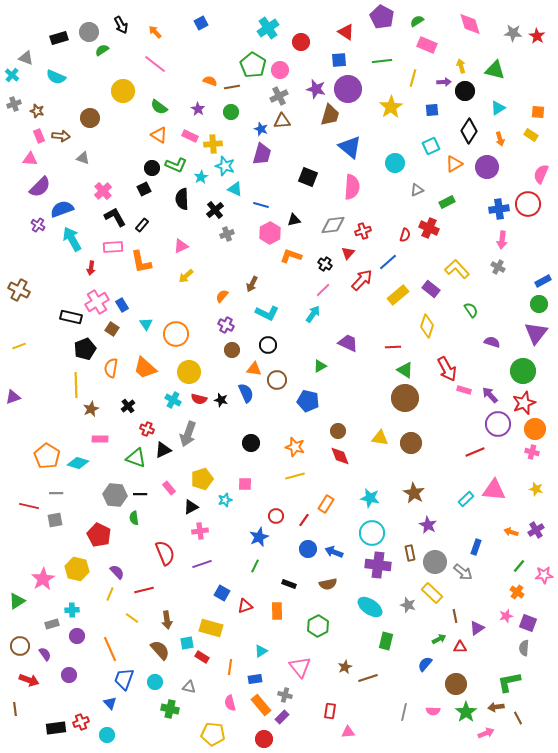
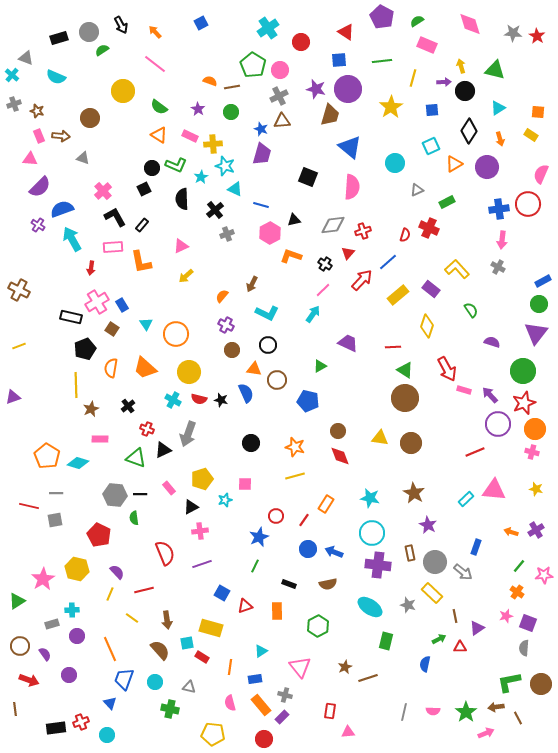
blue semicircle at (425, 664): rotated 28 degrees counterclockwise
brown circle at (456, 684): moved 85 px right
